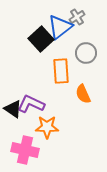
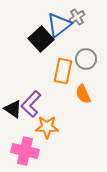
blue triangle: moved 1 px left, 2 px up
gray circle: moved 6 px down
orange rectangle: moved 2 px right; rotated 15 degrees clockwise
purple L-shape: rotated 72 degrees counterclockwise
pink cross: moved 1 px down
